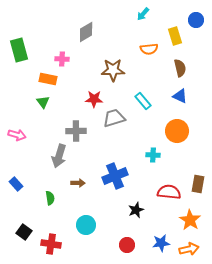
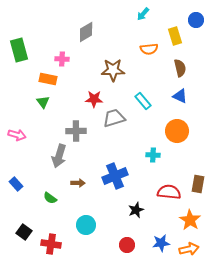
green semicircle: rotated 136 degrees clockwise
